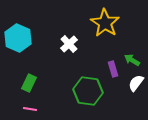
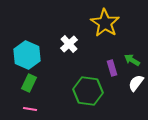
cyan hexagon: moved 9 px right, 17 px down
purple rectangle: moved 1 px left, 1 px up
